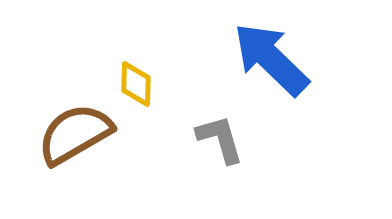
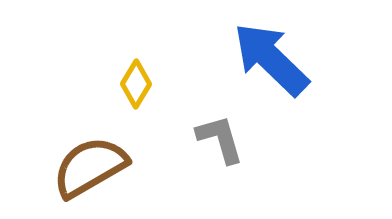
yellow diamond: rotated 30 degrees clockwise
brown semicircle: moved 15 px right, 33 px down
